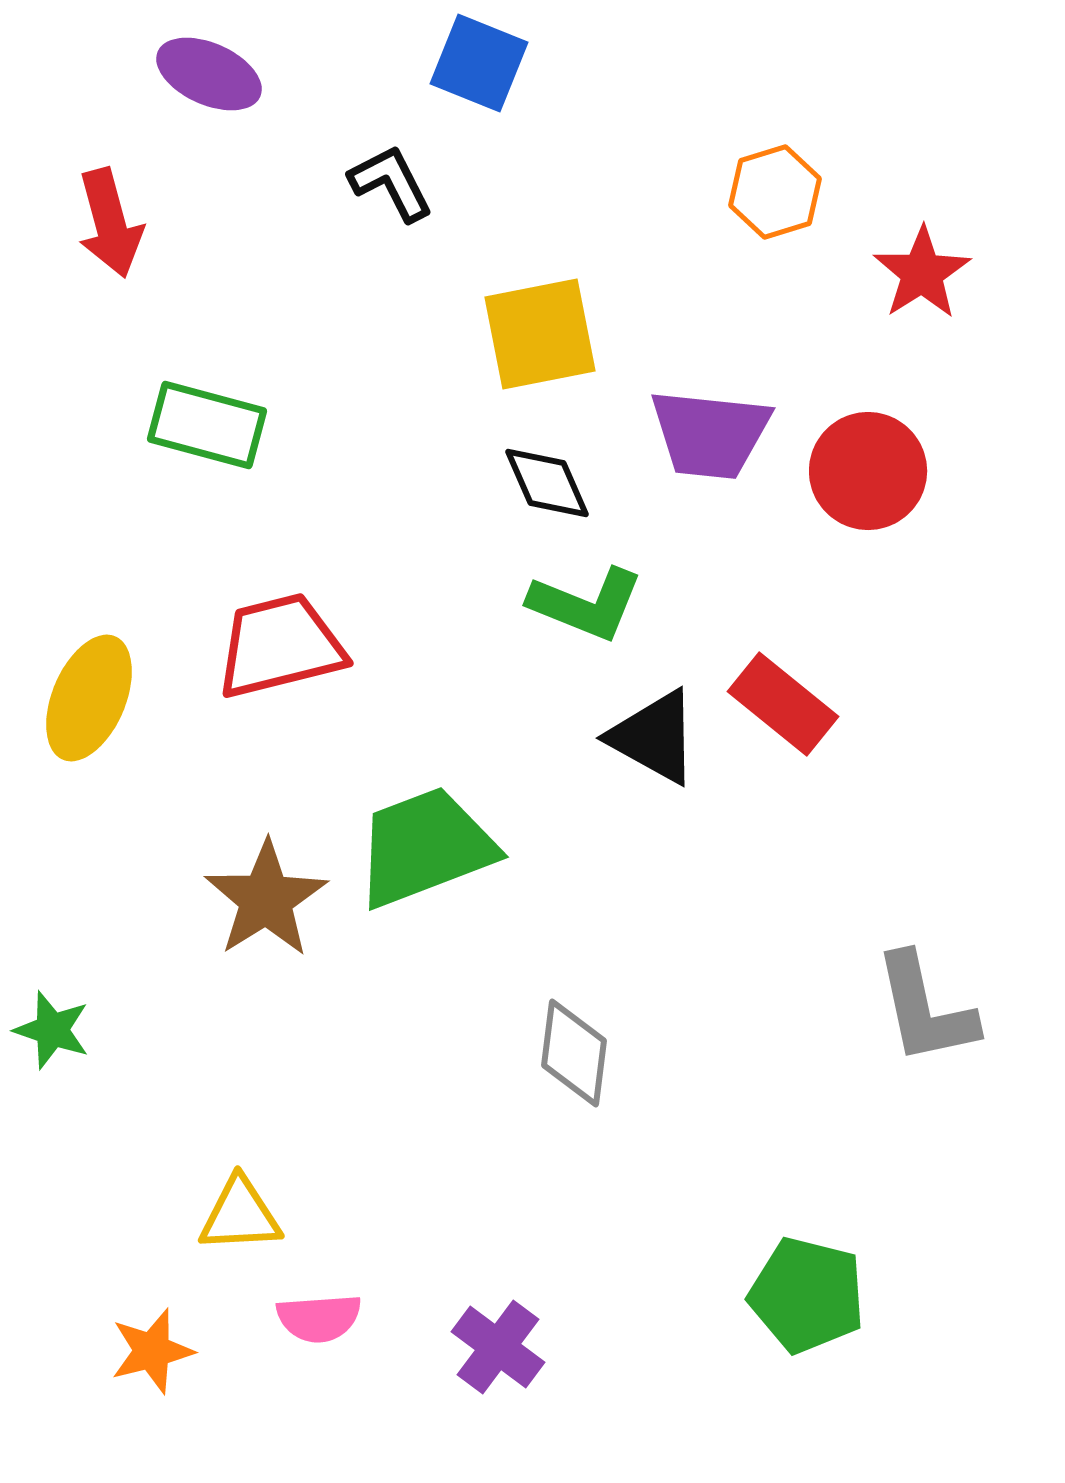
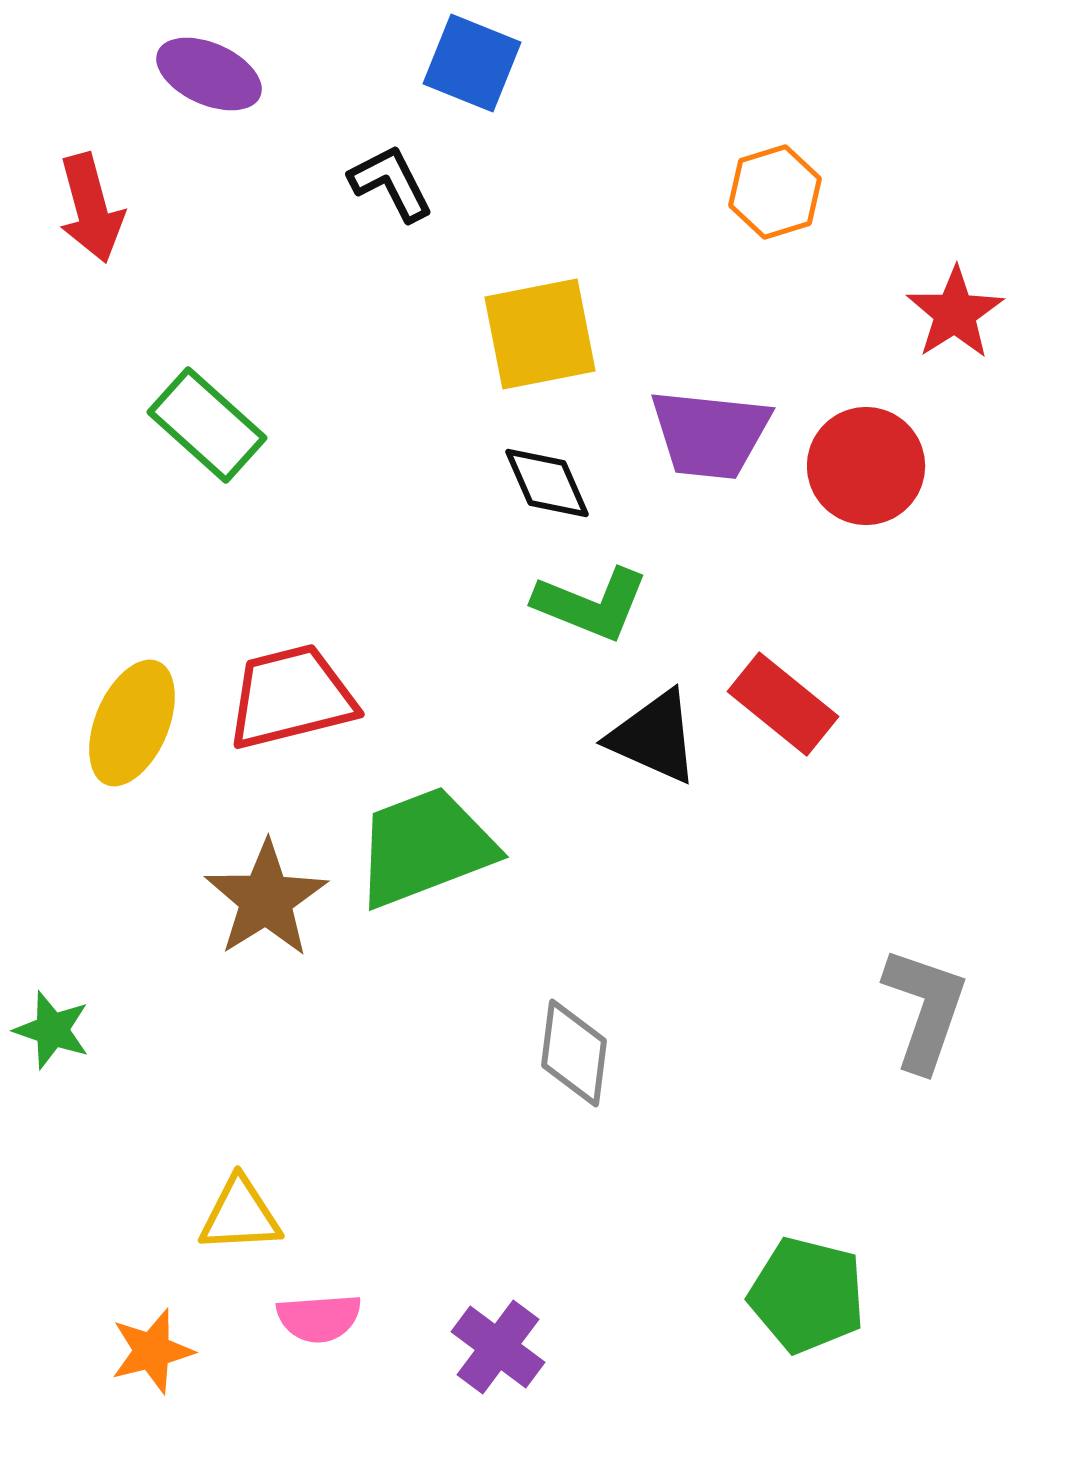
blue square: moved 7 px left
red arrow: moved 19 px left, 15 px up
red star: moved 33 px right, 40 px down
green rectangle: rotated 27 degrees clockwise
red circle: moved 2 px left, 5 px up
green L-shape: moved 5 px right
red trapezoid: moved 11 px right, 51 px down
yellow ellipse: moved 43 px right, 25 px down
black triangle: rotated 5 degrees counterclockwise
gray L-shape: rotated 149 degrees counterclockwise
